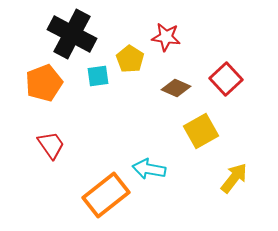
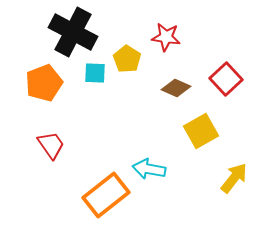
black cross: moved 1 px right, 2 px up
yellow pentagon: moved 3 px left
cyan square: moved 3 px left, 3 px up; rotated 10 degrees clockwise
